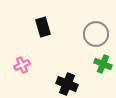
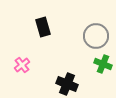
gray circle: moved 2 px down
pink cross: rotated 14 degrees counterclockwise
